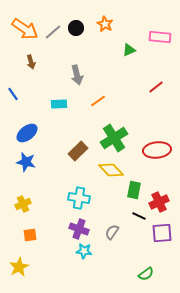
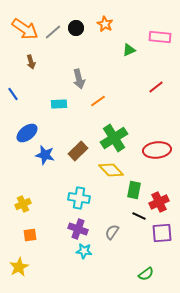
gray arrow: moved 2 px right, 4 px down
blue star: moved 19 px right, 7 px up
purple cross: moved 1 px left
